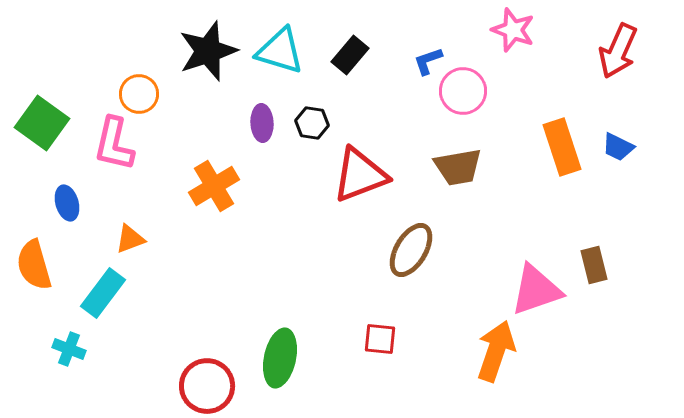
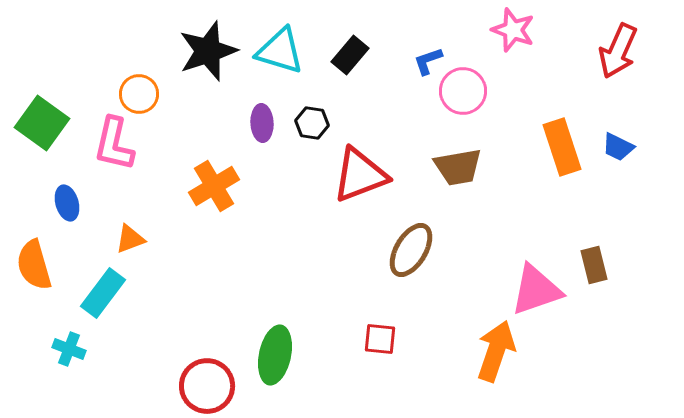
green ellipse: moved 5 px left, 3 px up
